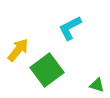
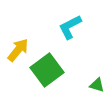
cyan L-shape: moved 1 px up
